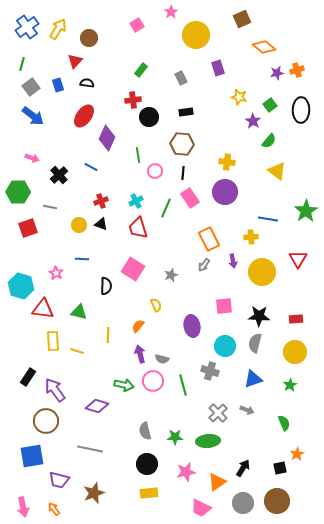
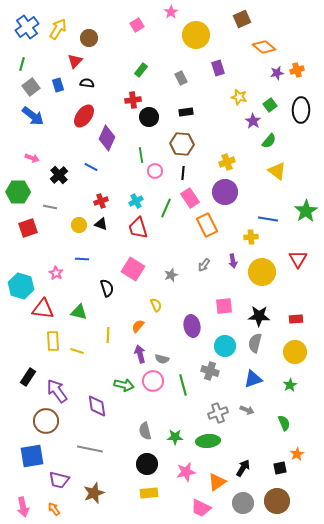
green line at (138, 155): moved 3 px right
yellow cross at (227, 162): rotated 28 degrees counterclockwise
orange rectangle at (209, 239): moved 2 px left, 14 px up
black semicircle at (106, 286): moved 1 px right, 2 px down; rotated 18 degrees counterclockwise
purple arrow at (55, 390): moved 2 px right, 1 px down
purple diamond at (97, 406): rotated 65 degrees clockwise
gray cross at (218, 413): rotated 24 degrees clockwise
